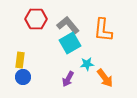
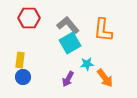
red hexagon: moved 7 px left, 1 px up
